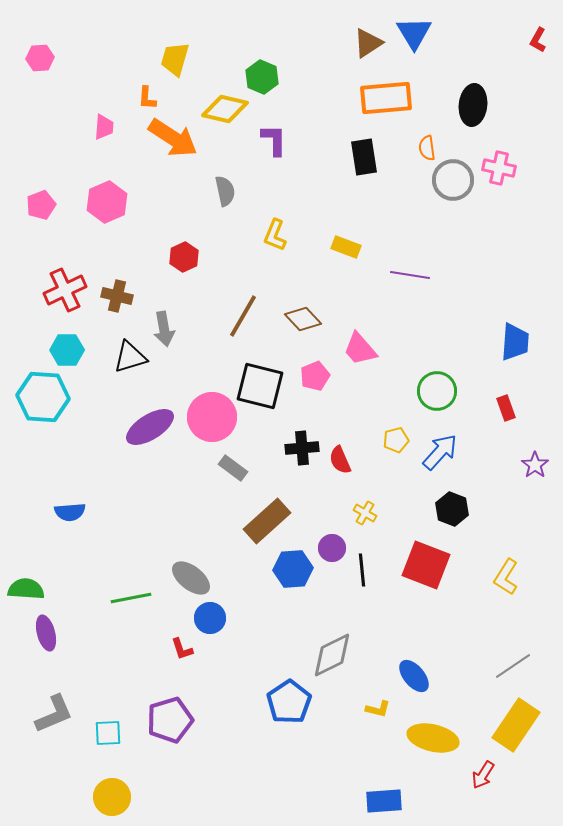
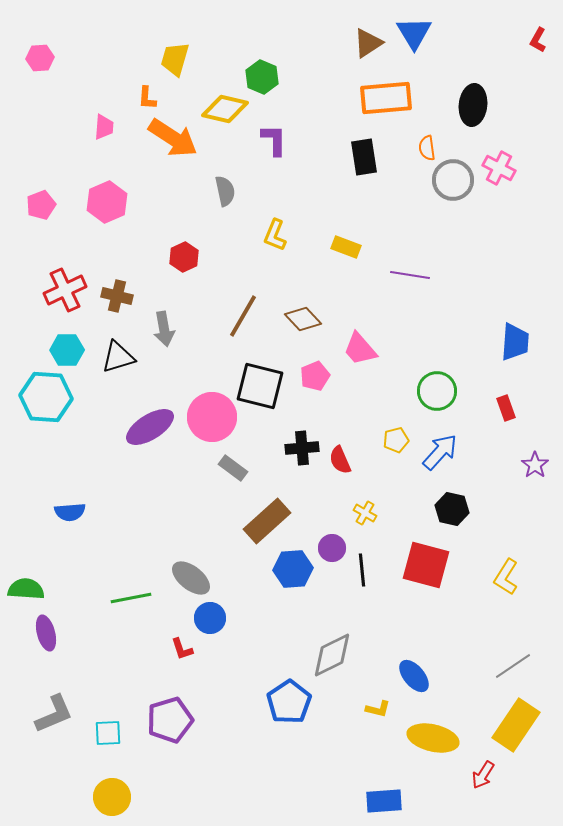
pink cross at (499, 168): rotated 16 degrees clockwise
black triangle at (130, 357): moved 12 px left
cyan hexagon at (43, 397): moved 3 px right
black hexagon at (452, 509): rotated 8 degrees counterclockwise
red square at (426, 565): rotated 6 degrees counterclockwise
